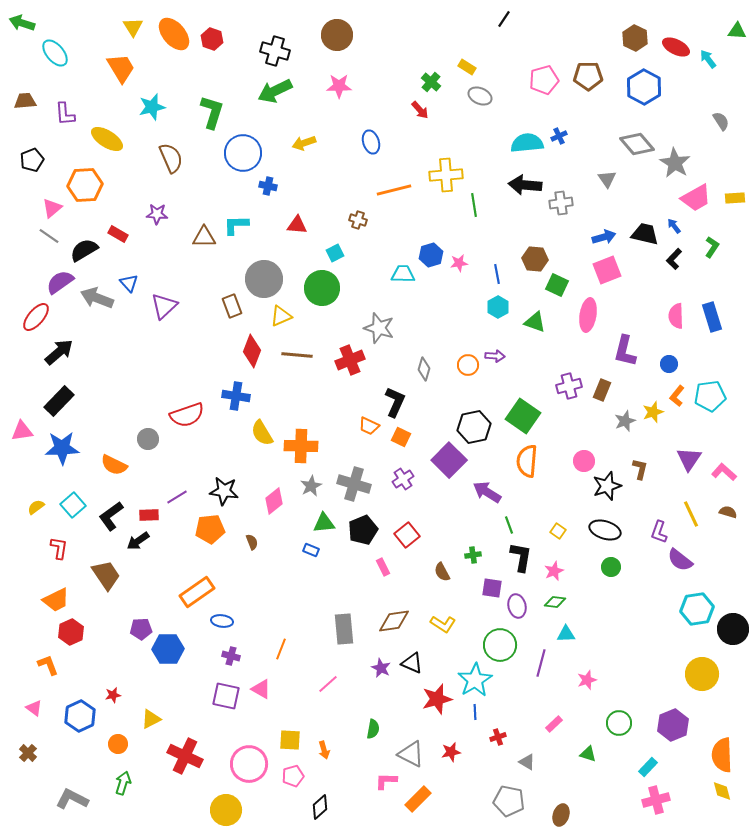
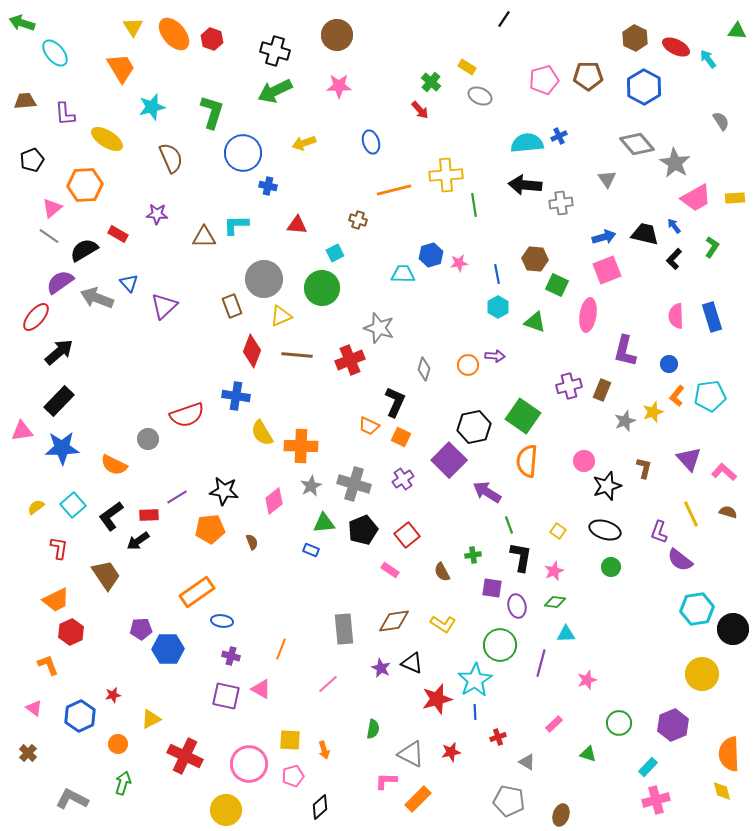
purple triangle at (689, 459): rotated 16 degrees counterclockwise
brown L-shape at (640, 469): moved 4 px right, 1 px up
pink rectangle at (383, 567): moved 7 px right, 3 px down; rotated 30 degrees counterclockwise
orange semicircle at (722, 755): moved 7 px right, 1 px up
